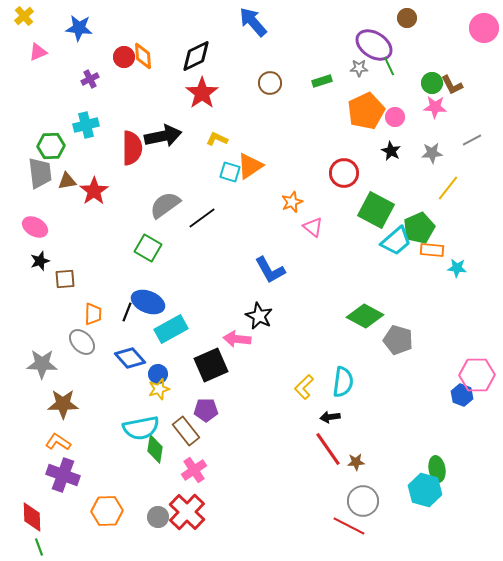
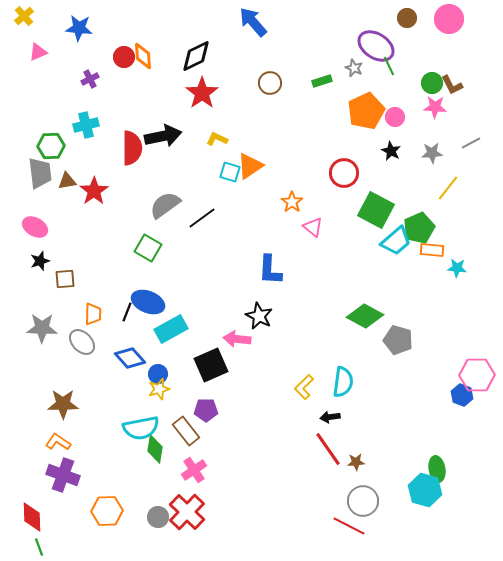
pink circle at (484, 28): moved 35 px left, 9 px up
purple ellipse at (374, 45): moved 2 px right, 1 px down
gray star at (359, 68): moved 5 px left; rotated 24 degrees clockwise
gray line at (472, 140): moved 1 px left, 3 px down
orange star at (292, 202): rotated 15 degrees counterclockwise
blue L-shape at (270, 270): rotated 32 degrees clockwise
gray star at (42, 364): moved 36 px up
